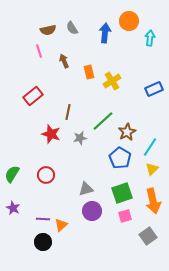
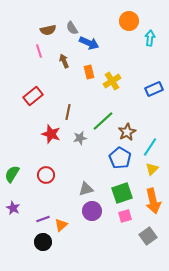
blue arrow: moved 16 px left, 10 px down; rotated 108 degrees clockwise
purple line: rotated 24 degrees counterclockwise
